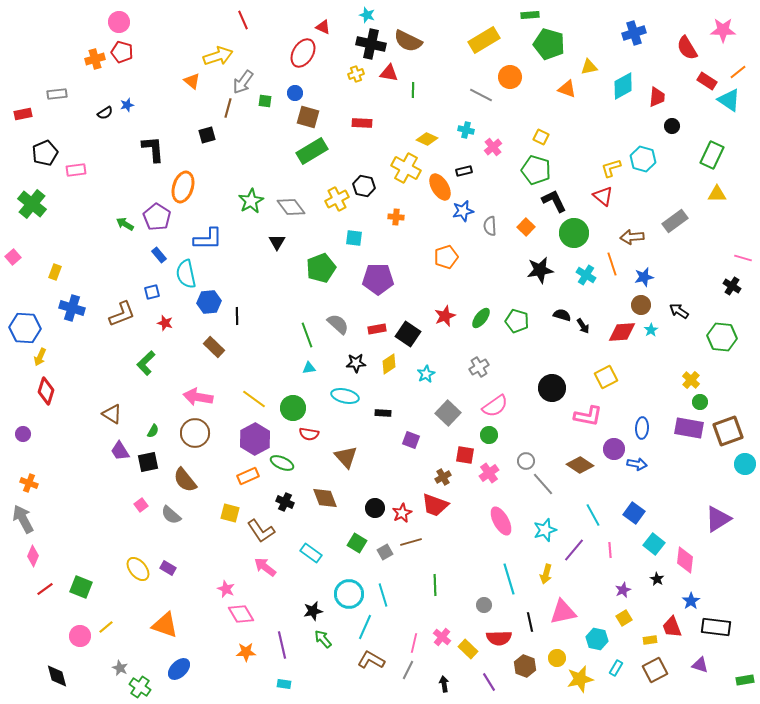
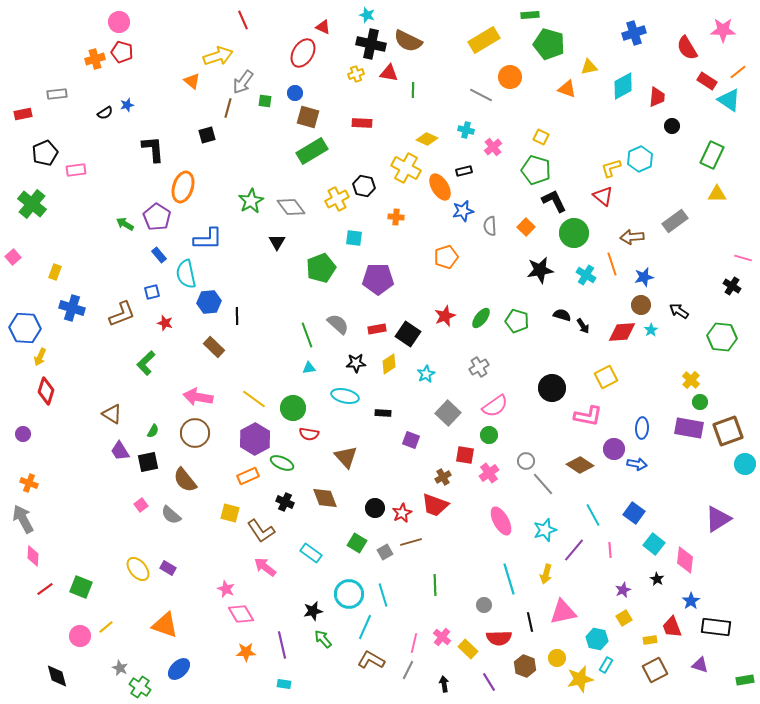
cyan hexagon at (643, 159): moved 3 px left; rotated 20 degrees clockwise
pink diamond at (33, 556): rotated 20 degrees counterclockwise
cyan rectangle at (616, 668): moved 10 px left, 3 px up
